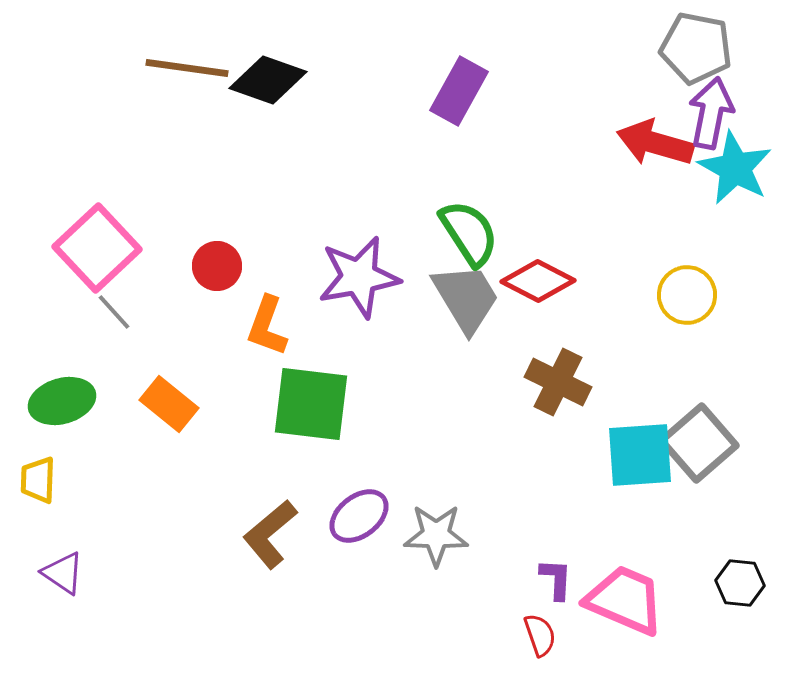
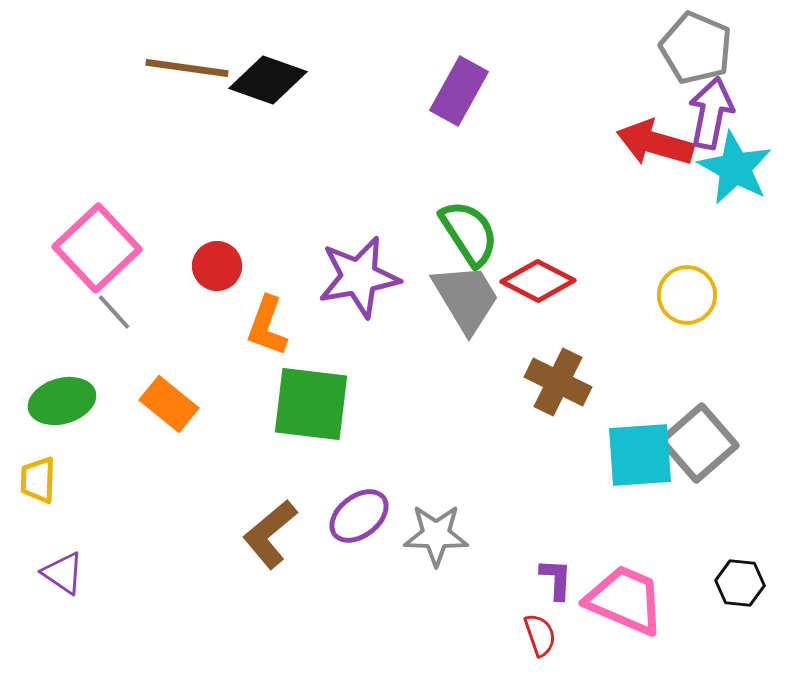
gray pentagon: rotated 12 degrees clockwise
